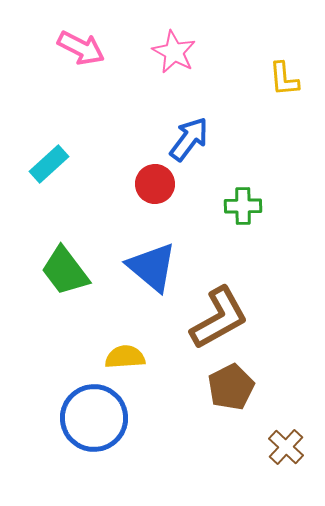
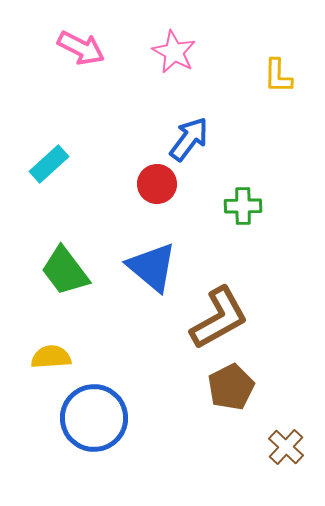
yellow L-shape: moved 6 px left, 3 px up; rotated 6 degrees clockwise
red circle: moved 2 px right
yellow semicircle: moved 74 px left
